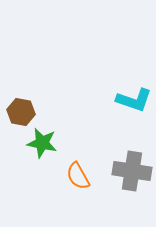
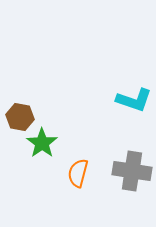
brown hexagon: moved 1 px left, 5 px down
green star: rotated 24 degrees clockwise
orange semicircle: moved 3 px up; rotated 44 degrees clockwise
